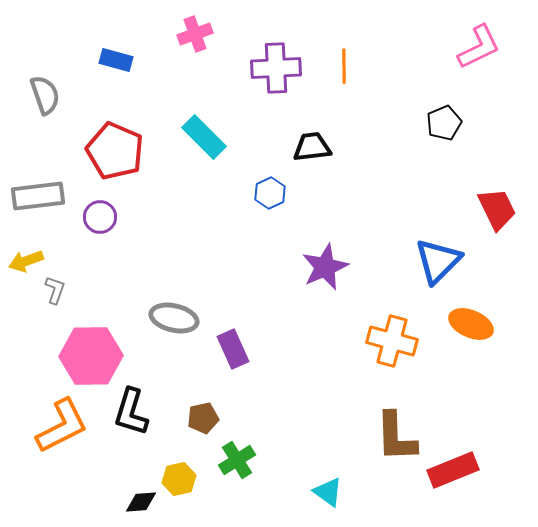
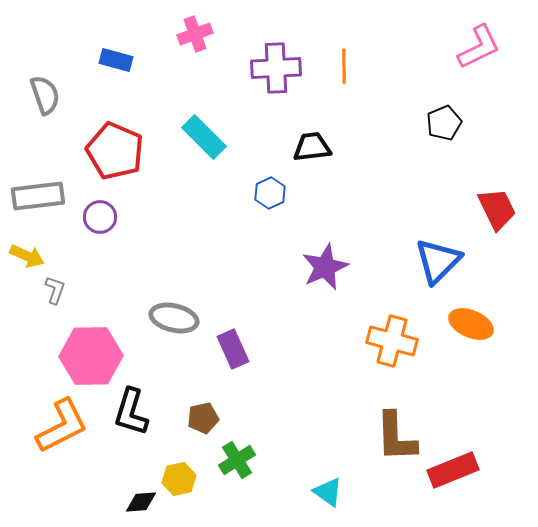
yellow arrow: moved 1 px right, 5 px up; rotated 136 degrees counterclockwise
